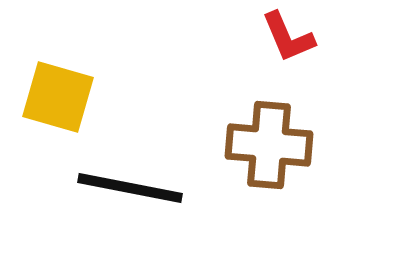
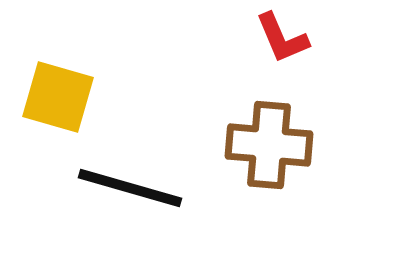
red L-shape: moved 6 px left, 1 px down
black line: rotated 5 degrees clockwise
